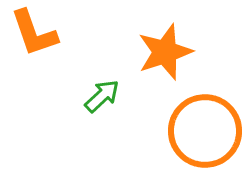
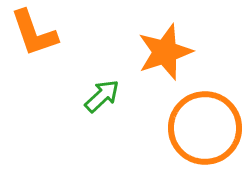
orange circle: moved 3 px up
